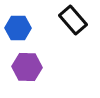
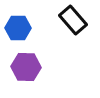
purple hexagon: moved 1 px left
